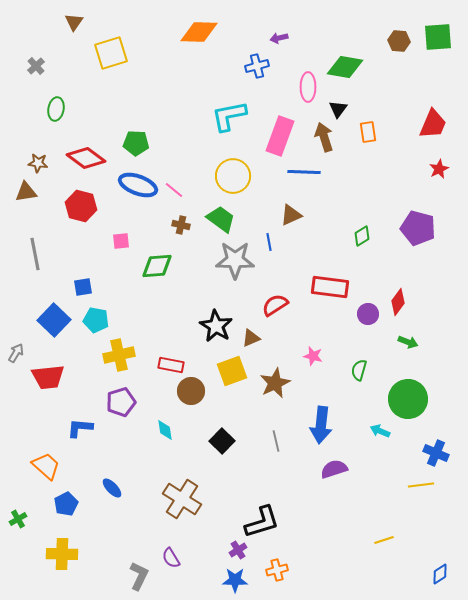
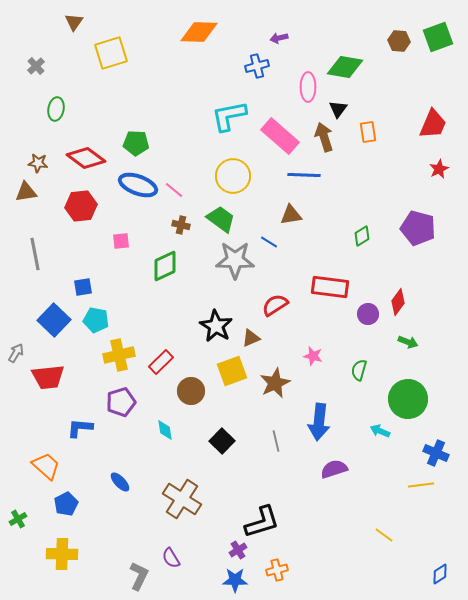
green square at (438, 37): rotated 16 degrees counterclockwise
pink rectangle at (280, 136): rotated 69 degrees counterclockwise
blue line at (304, 172): moved 3 px down
red hexagon at (81, 206): rotated 20 degrees counterclockwise
brown triangle at (291, 215): rotated 15 degrees clockwise
blue line at (269, 242): rotated 48 degrees counterclockwise
green diamond at (157, 266): moved 8 px right; rotated 20 degrees counterclockwise
red rectangle at (171, 365): moved 10 px left, 3 px up; rotated 55 degrees counterclockwise
blue arrow at (321, 425): moved 2 px left, 3 px up
blue ellipse at (112, 488): moved 8 px right, 6 px up
yellow line at (384, 540): moved 5 px up; rotated 54 degrees clockwise
